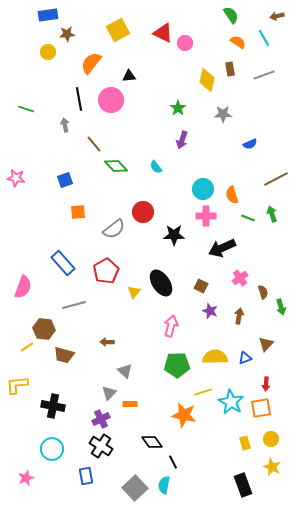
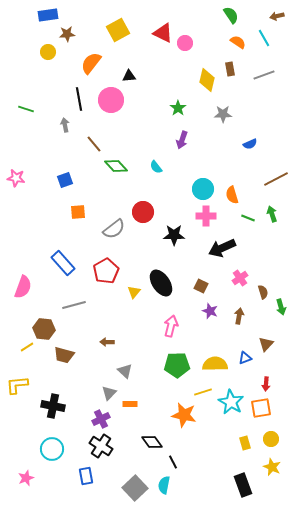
yellow semicircle at (215, 357): moved 7 px down
